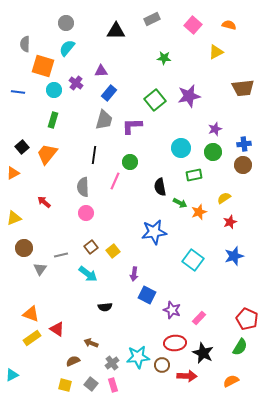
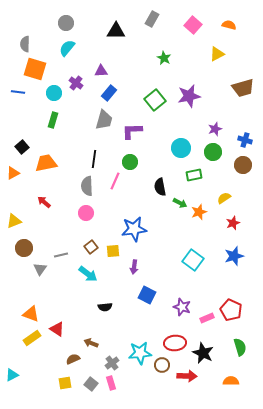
gray rectangle at (152, 19): rotated 35 degrees counterclockwise
yellow triangle at (216, 52): moved 1 px right, 2 px down
green star at (164, 58): rotated 24 degrees clockwise
orange square at (43, 66): moved 8 px left, 3 px down
brown trapezoid at (243, 88): rotated 10 degrees counterclockwise
cyan circle at (54, 90): moved 3 px down
purple L-shape at (132, 126): moved 5 px down
blue cross at (244, 144): moved 1 px right, 4 px up; rotated 24 degrees clockwise
orange trapezoid at (47, 154): moved 1 px left, 9 px down; rotated 40 degrees clockwise
black line at (94, 155): moved 4 px down
gray semicircle at (83, 187): moved 4 px right, 1 px up
yellow triangle at (14, 218): moved 3 px down
red star at (230, 222): moved 3 px right, 1 px down
blue star at (154, 232): moved 20 px left, 3 px up
yellow square at (113, 251): rotated 32 degrees clockwise
purple arrow at (134, 274): moved 7 px up
purple star at (172, 310): moved 10 px right, 3 px up
pink rectangle at (199, 318): moved 8 px right; rotated 24 degrees clockwise
red pentagon at (247, 319): moved 16 px left, 9 px up
green semicircle at (240, 347): rotated 48 degrees counterclockwise
cyan star at (138, 357): moved 2 px right, 4 px up
brown semicircle at (73, 361): moved 2 px up
orange semicircle at (231, 381): rotated 28 degrees clockwise
yellow square at (65, 385): moved 2 px up; rotated 24 degrees counterclockwise
pink rectangle at (113, 385): moved 2 px left, 2 px up
